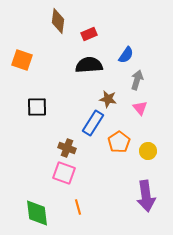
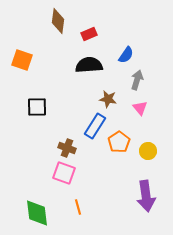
blue rectangle: moved 2 px right, 3 px down
